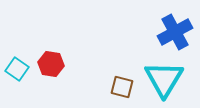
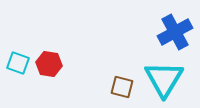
red hexagon: moved 2 px left
cyan square: moved 1 px right, 6 px up; rotated 15 degrees counterclockwise
